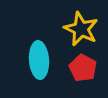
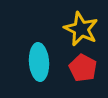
cyan ellipse: moved 2 px down
